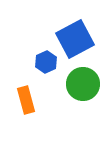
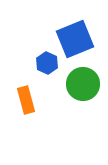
blue square: rotated 6 degrees clockwise
blue hexagon: moved 1 px right, 1 px down; rotated 10 degrees counterclockwise
